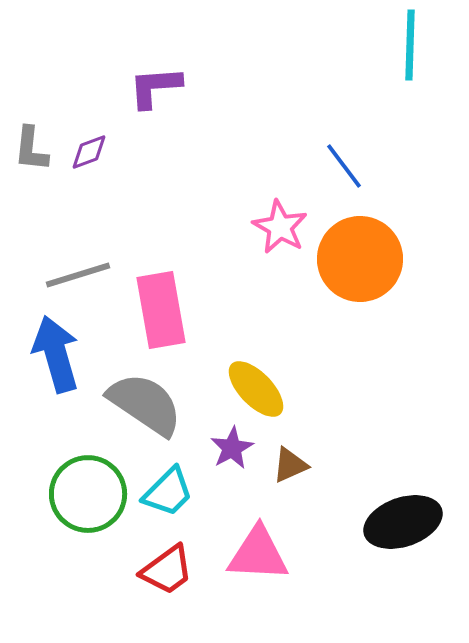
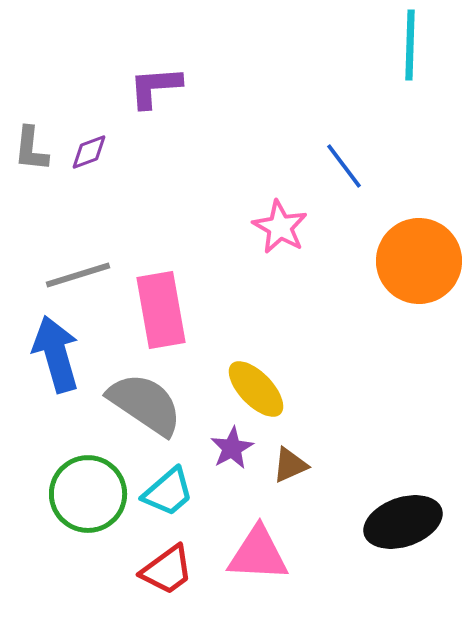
orange circle: moved 59 px right, 2 px down
cyan trapezoid: rotated 4 degrees clockwise
